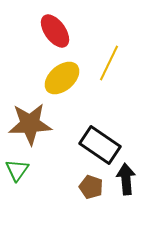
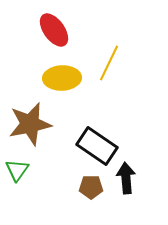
red ellipse: moved 1 px left, 1 px up
yellow ellipse: rotated 39 degrees clockwise
brown star: rotated 9 degrees counterclockwise
black rectangle: moved 3 px left, 1 px down
black arrow: moved 1 px up
brown pentagon: rotated 20 degrees counterclockwise
